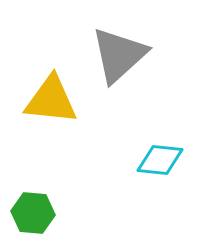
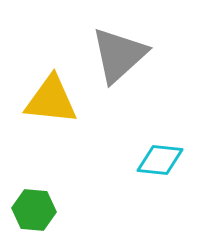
green hexagon: moved 1 px right, 3 px up
